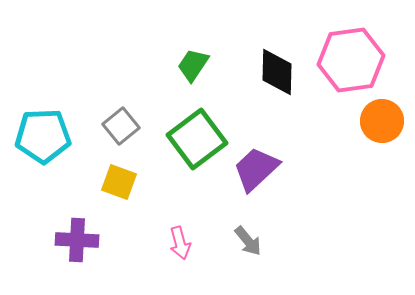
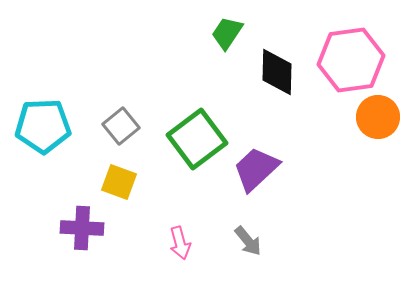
green trapezoid: moved 34 px right, 32 px up
orange circle: moved 4 px left, 4 px up
cyan pentagon: moved 10 px up
purple cross: moved 5 px right, 12 px up
